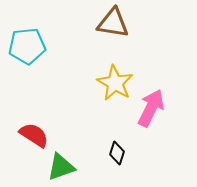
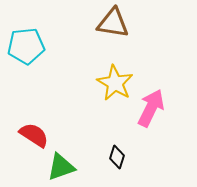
cyan pentagon: moved 1 px left
black diamond: moved 4 px down
